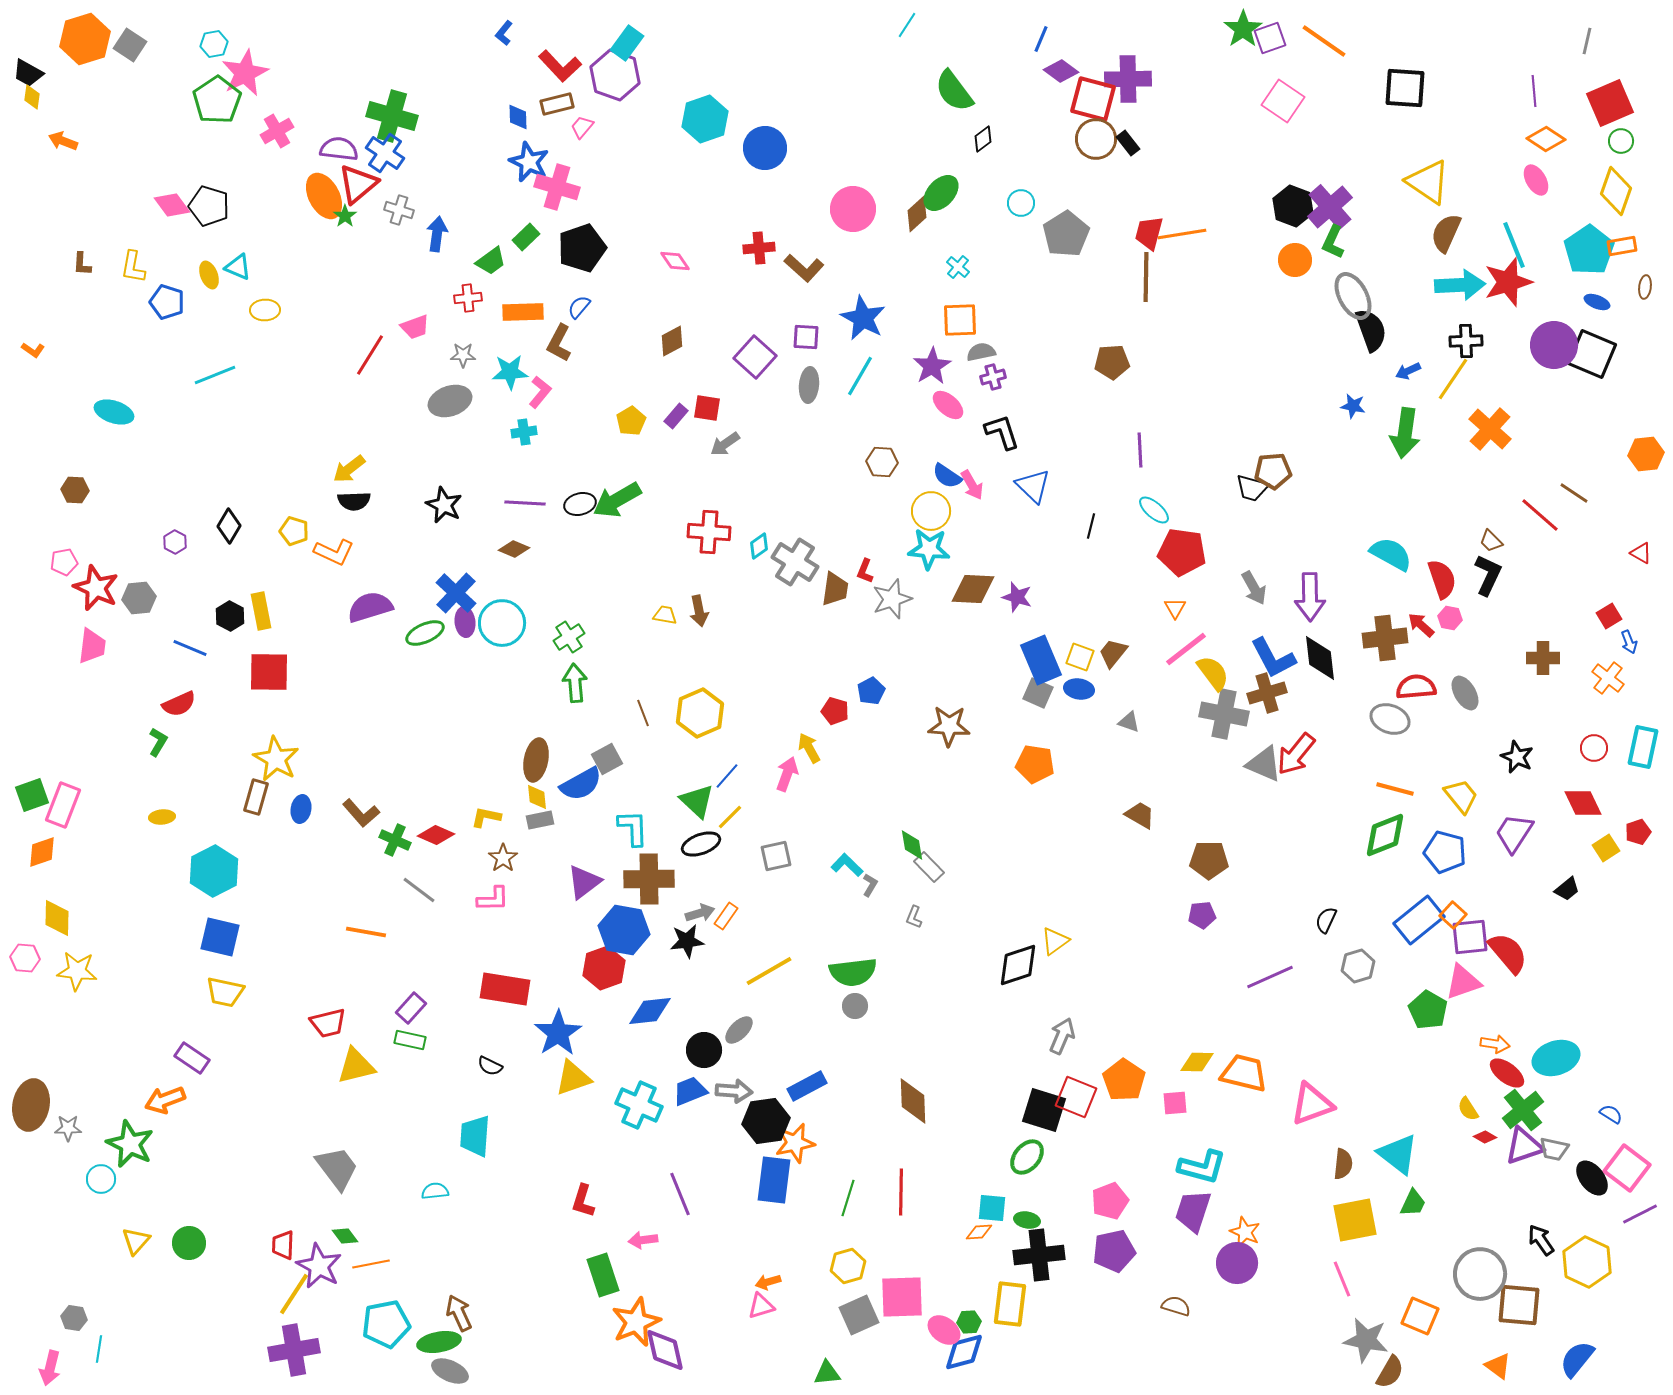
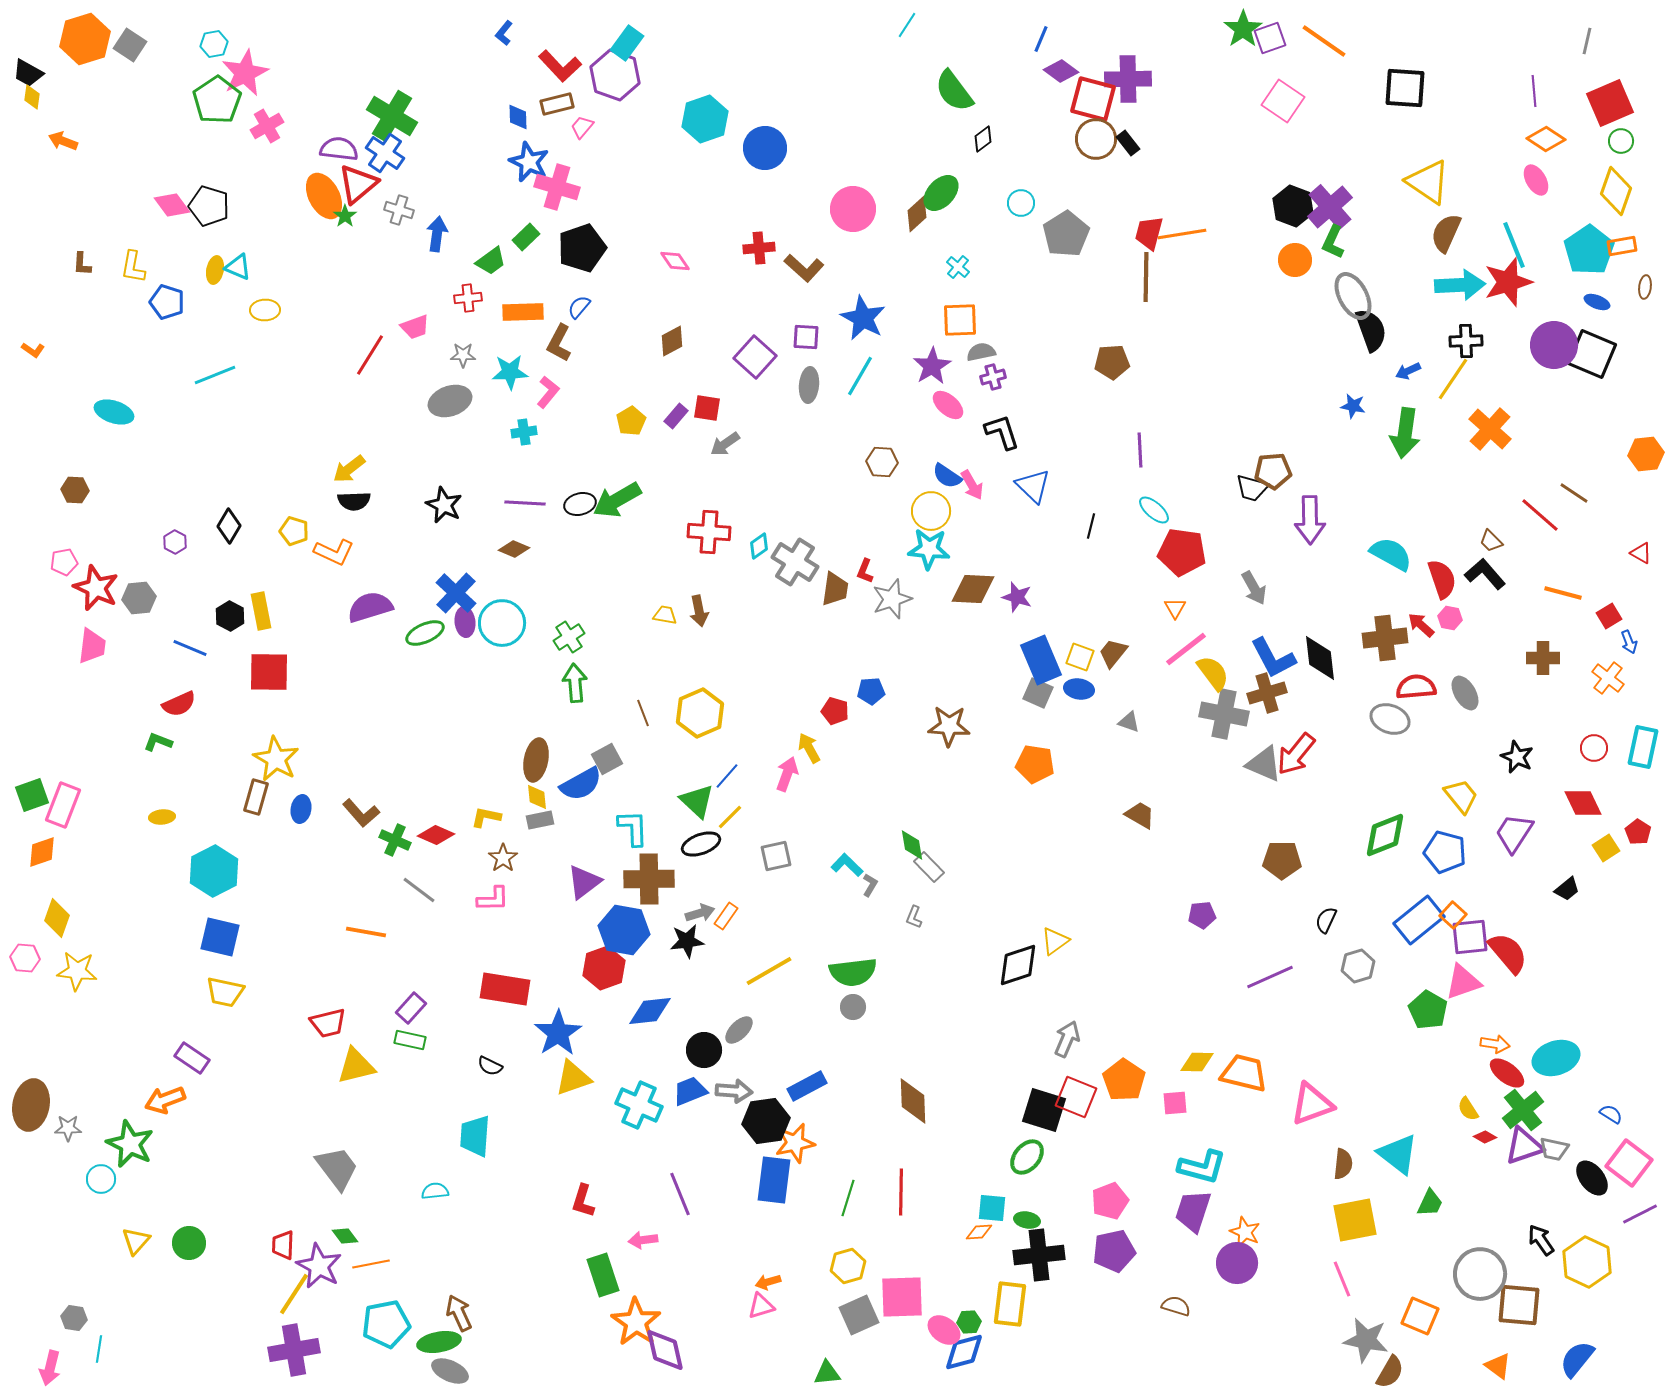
green cross at (392, 116): rotated 15 degrees clockwise
pink cross at (277, 131): moved 10 px left, 5 px up
yellow ellipse at (209, 275): moved 6 px right, 5 px up; rotated 32 degrees clockwise
pink L-shape at (540, 392): moved 8 px right
black L-shape at (1488, 575): moved 3 px left, 1 px up; rotated 66 degrees counterclockwise
purple arrow at (1310, 597): moved 77 px up
blue pentagon at (871, 691): rotated 24 degrees clockwise
green L-shape at (158, 742): rotated 100 degrees counterclockwise
orange line at (1395, 789): moved 168 px right, 196 px up
red pentagon at (1638, 832): rotated 20 degrees counterclockwise
brown pentagon at (1209, 860): moved 73 px right
yellow diamond at (57, 918): rotated 18 degrees clockwise
gray circle at (855, 1006): moved 2 px left, 1 px down
gray arrow at (1062, 1036): moved 5 px right, 3 px down
pink square at (1627, 1168): moved 2 px right, 5 px up
green trapezoid at (1413, 1203): moved 17 px right
orange star at (636, 1322): rotated 15 degrees counterclockwise
